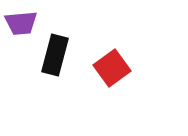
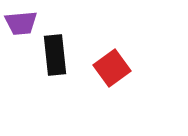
black rectangle: rotated 21 degrees counterclockwise
